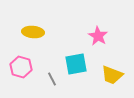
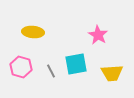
pink star: moved 1 px up
yellow trapezoid: moved 2 px up; rotated 25 degrees counterclockwise
gray line: moved 1 px left, 8 px up
